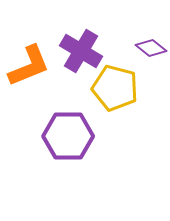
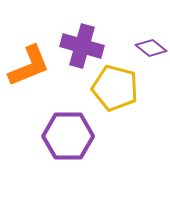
purple cross: moved 1 px right, 5 px up; rotated 15 degrees counterclockwise
